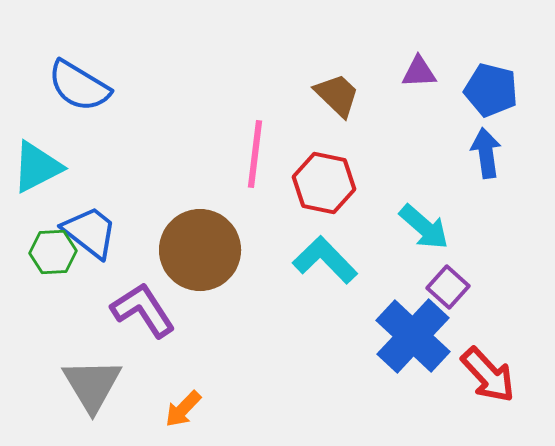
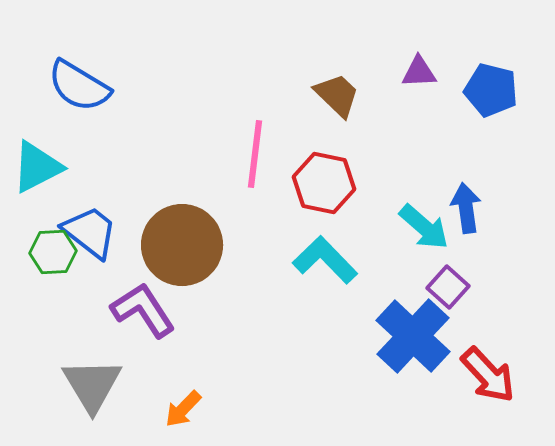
blue arrow: moved 20 px left, 55 px down
brown circle: moved 18 px left, 5 px up
